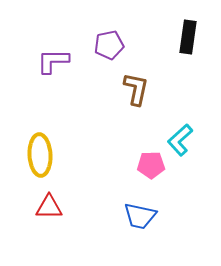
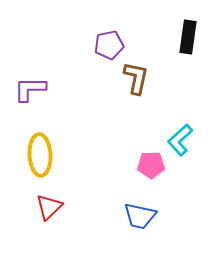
purple L-shape: moved 23 px left, 28 px down
brown L-shape: moved 11 px up
red triangle: rotated 44 degrees counterclockwise
